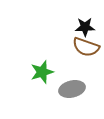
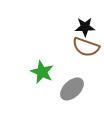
green star: rotated 30 degrees counterclockwise
gray ellipse: rotated 30 degrees counterclockwise
